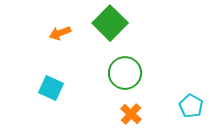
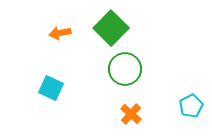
green square: moved 1 px right, 5 px down
orange arrow: rotated 10 degrees clockwise
green circle: moved 4 px up
cyan pentagon: rotated 15 degrees clockwise
